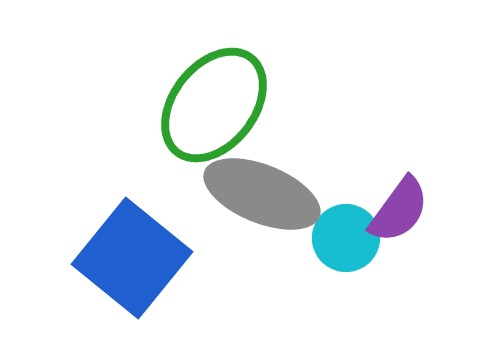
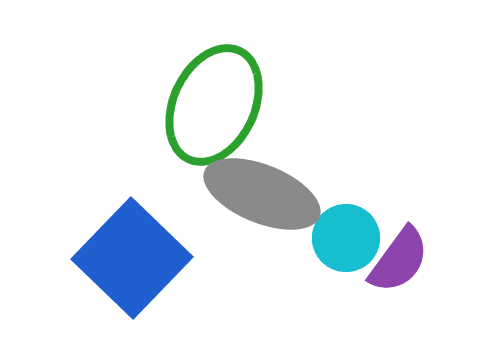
green ellipse: rotated 13 degrees counterclockwise
purple semicircle: moved 50 px down
blue square: rotated 5 degrees clockwise
